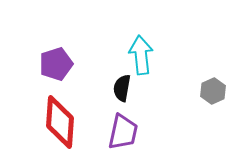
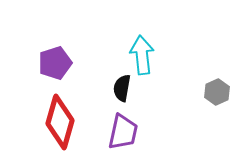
cyan arrow: moved 1 px right
purple pentagon: moved 1 px left, 1 px up
gray hexagon: moved 4 px right, 1 px down
red diamond: rotated 12 degrees clockwise
